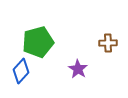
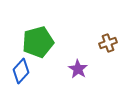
brown cross: rotated 18 degrees counterclockwise
